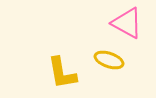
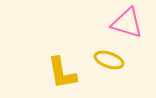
pink triangle: rotated 12 degrees counterclockwise
